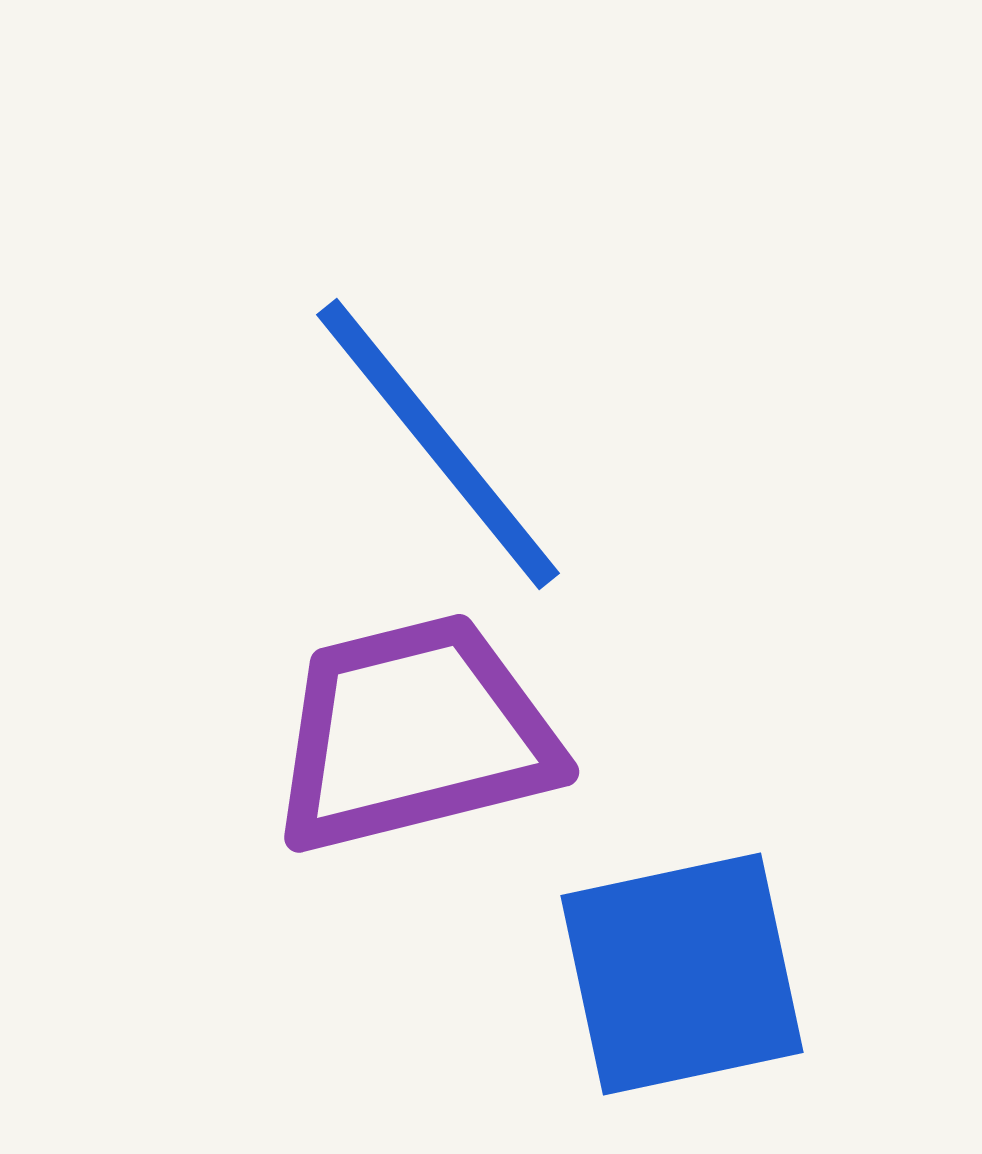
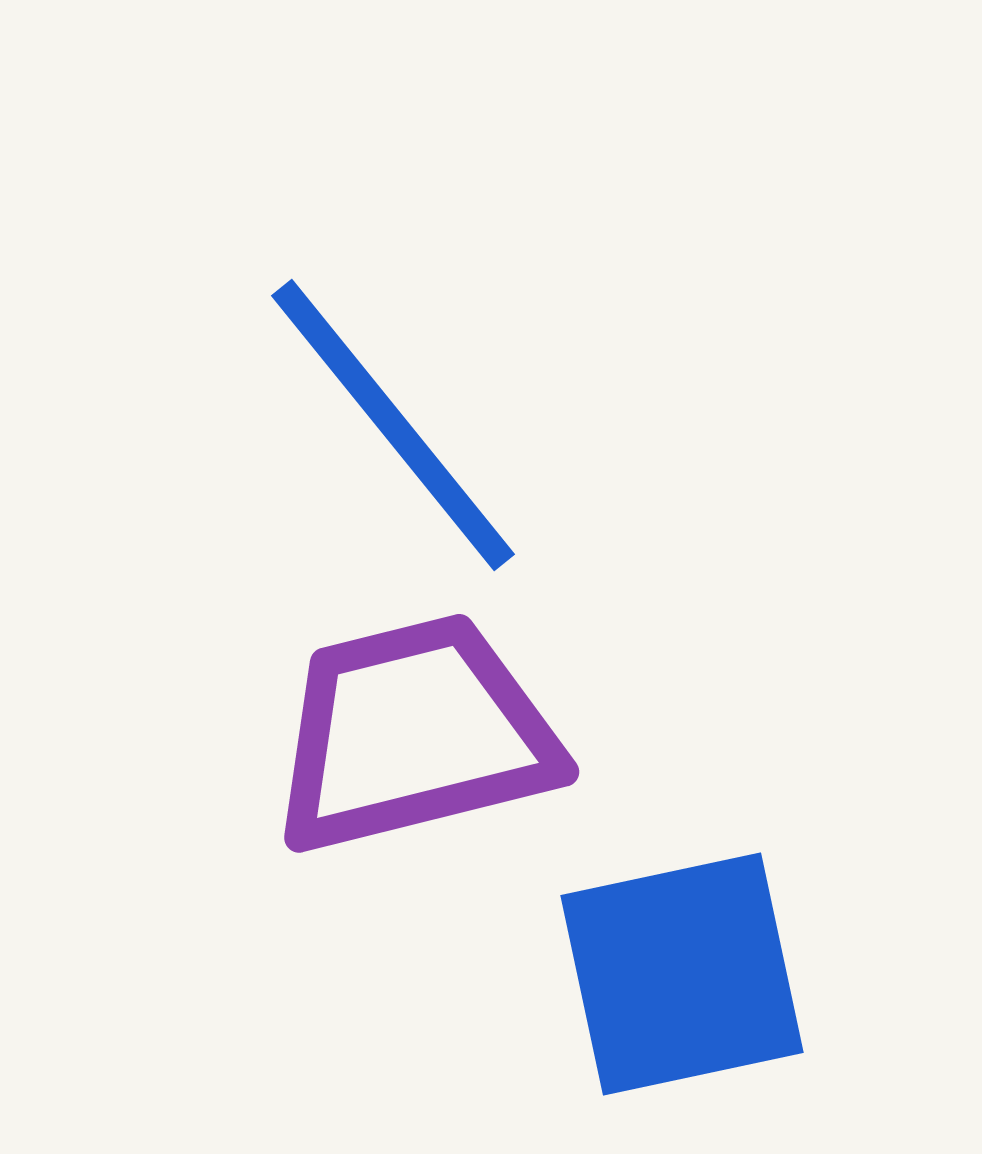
blue line: moved 45 px left, 19 px up
